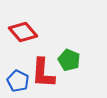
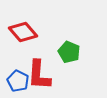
green pentagon: moved 8 px up
red L-shape: moved 4 px left, 2 px down
